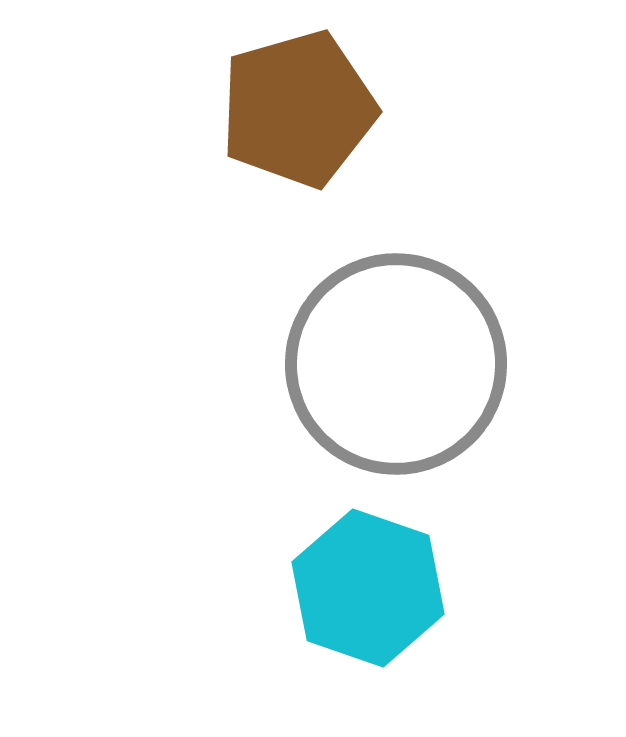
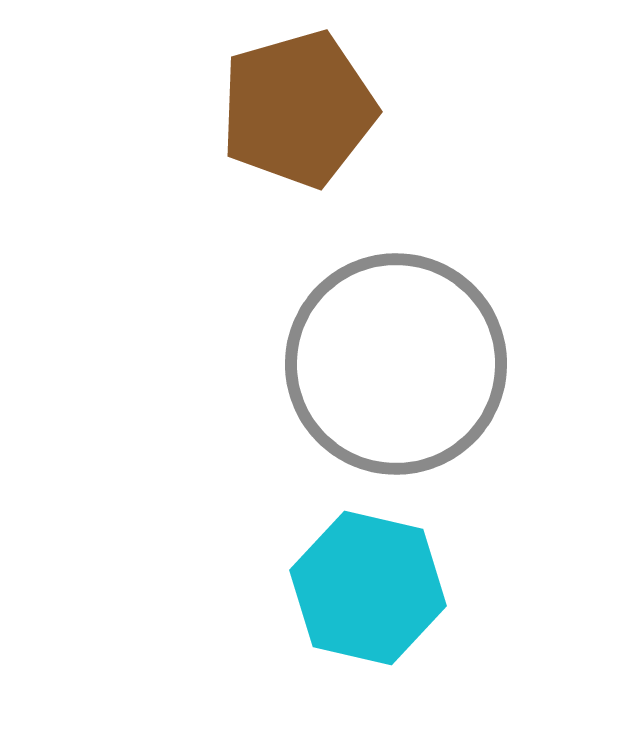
cyan hexagon: rotated 6 degrees counterclockwise
